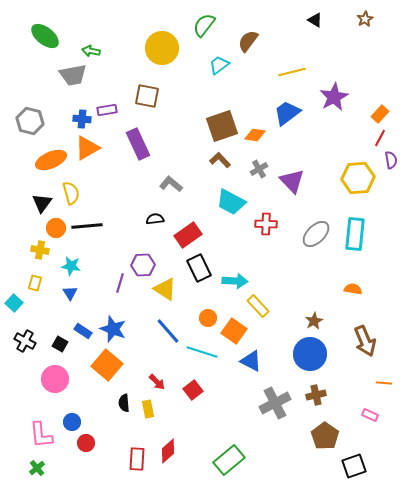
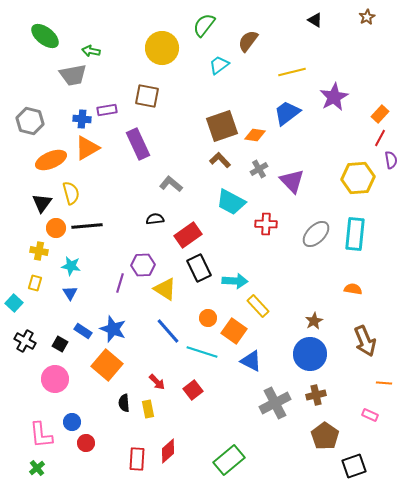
brown star at (365, 19): moved 2 px right, 2 px up
yellow cross at (40, 250): moved 1 px left, 1 px down
